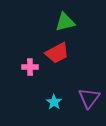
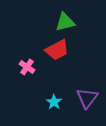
red trapezoid: moved 3 px up
pink cross: moved 3 px left; rotated 35 degrees clockwise
purple triangle: moved 2 px left
